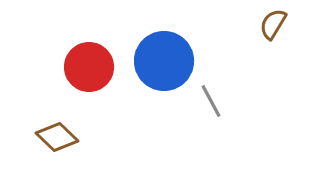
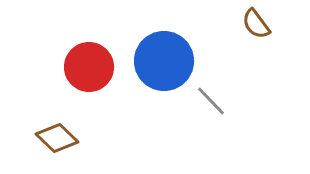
brown semicircle: moved 17 px left; rotated 68 degrees counterclockwise
gray line: rotated 16 degrees counterclockwise
brown diamond: moved 1 px down
